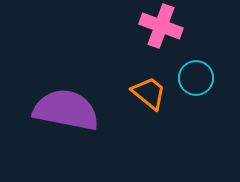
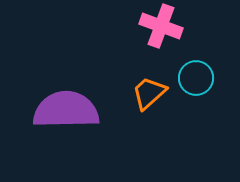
orange trapezoid: rotated 81 degrees counterclockwise
purple semicircle: rotated 12 degrees counterclockwise
